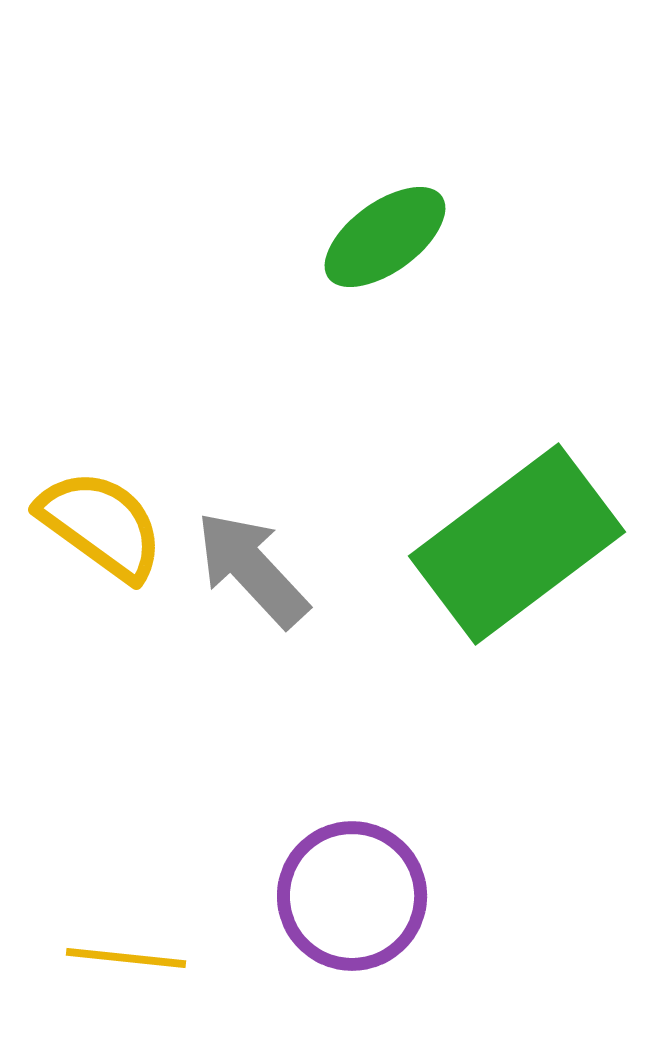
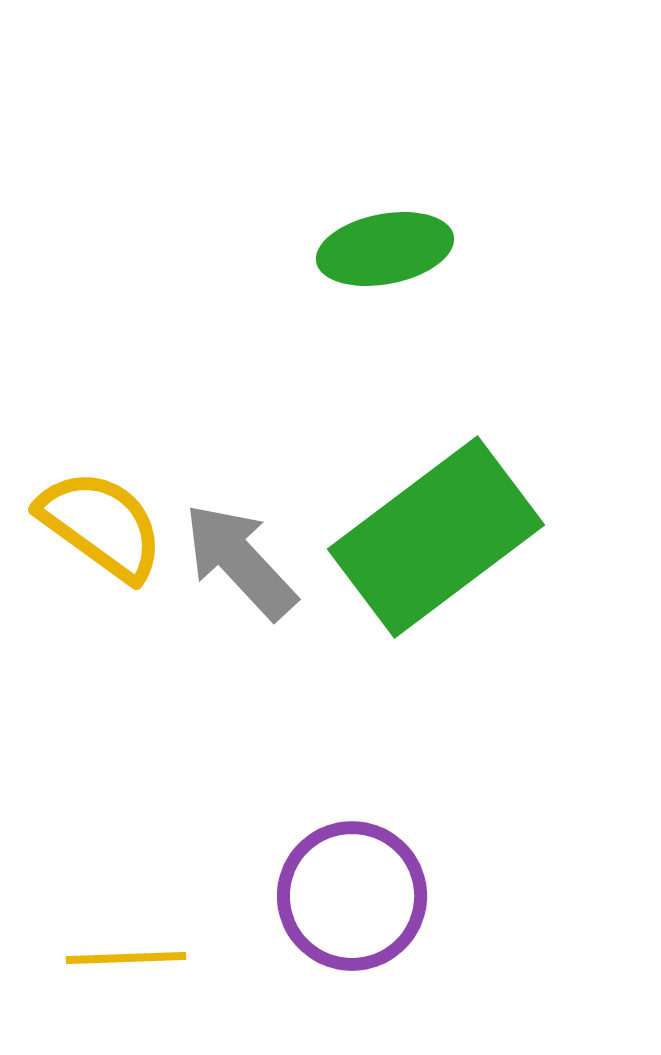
green ellipse: moved 12 px down; rotated 25 degrees clockwise
green rectangle: moved 81 px left, 7 px up
gray arrow: moved 12 px left, 8 px up
yellow line: rotated 8 degrees counterclockwise
